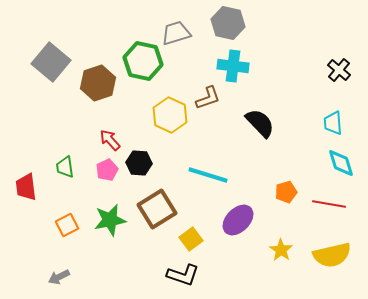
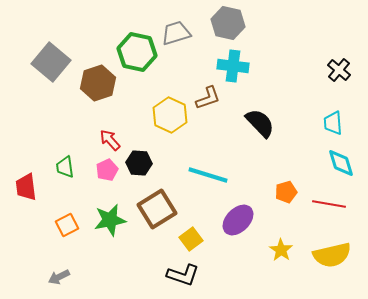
green hexagon: moved 6 px left, 9 px up
